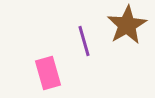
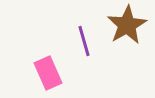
pink rectangle: rotated 8 degrees counterclockwise
